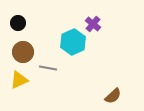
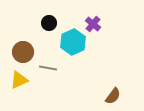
black circle: moved 31 px right
brown semicircle: rotated 12 degrees counterclockwise
